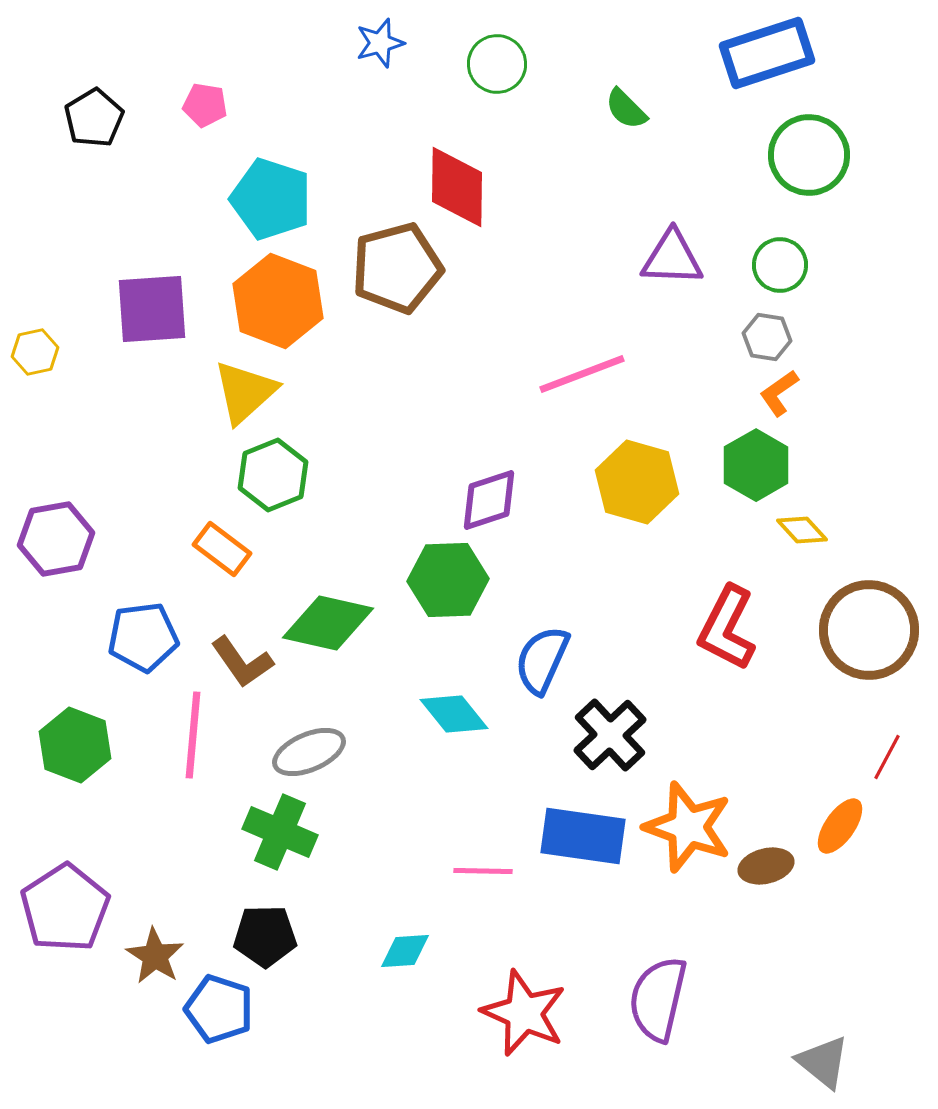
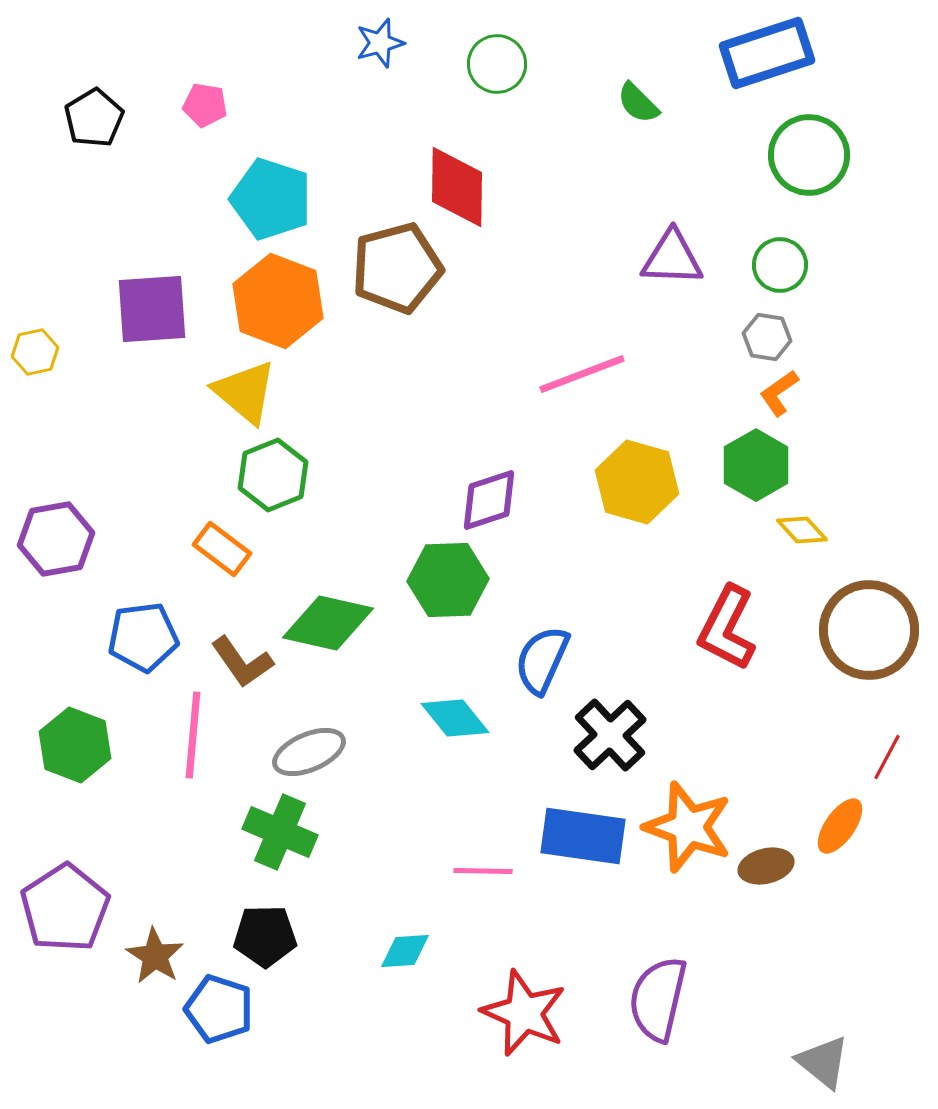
green semicircle at (626, 109): moved 12 px right, 6 px up
yellow triangle at (245, 392): rotated 38 degrees counterclockwise
cyan diamond at (454, 714): moved 1 px right, 4 px down
